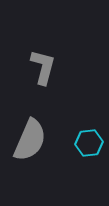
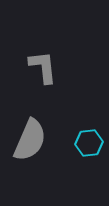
gray L-shape: rotated 21 degrees counterclockwise
